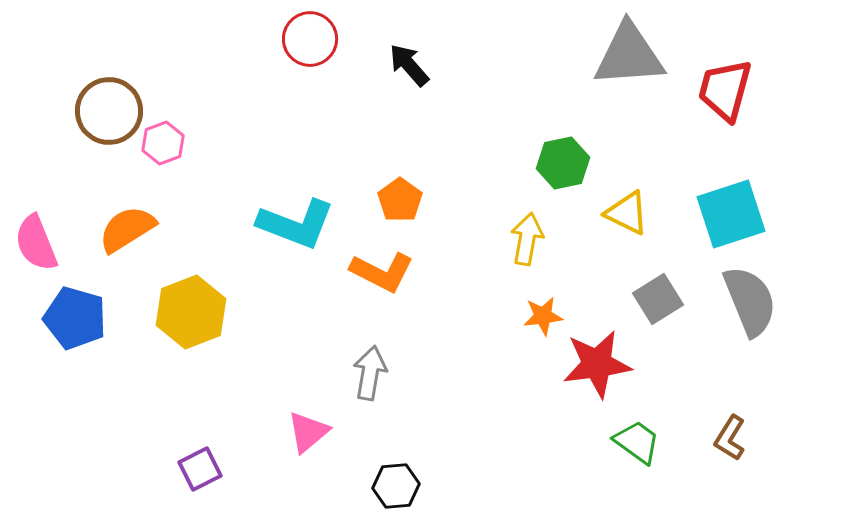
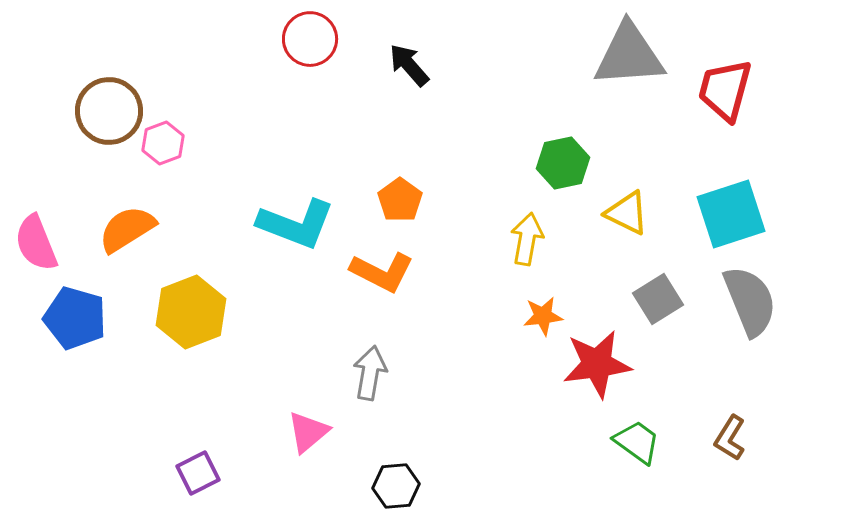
purple square: moved 2 px left, 4 px down
